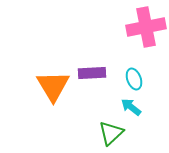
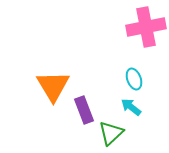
purple rectangle: moved 8 px left, 37 px down; rotated 72 degrees clockwise
